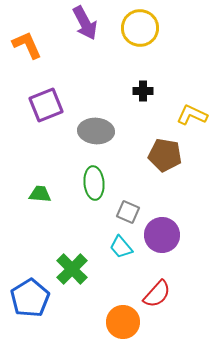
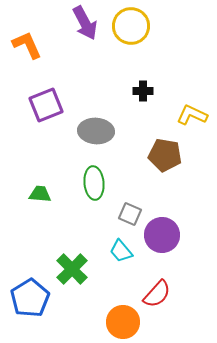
yellow circle: moved 9 px left, 2 px up
gray square: moved 2 px right, 2 px down
cyan trapezoid: moved 4 px down
